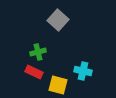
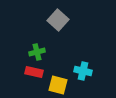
green cross: moved 1 px left
red rectangle: rotated 12 degrees counterclockwise
